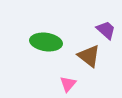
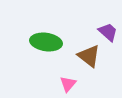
purple trapezoid: moved 2 px right, 2 px down
